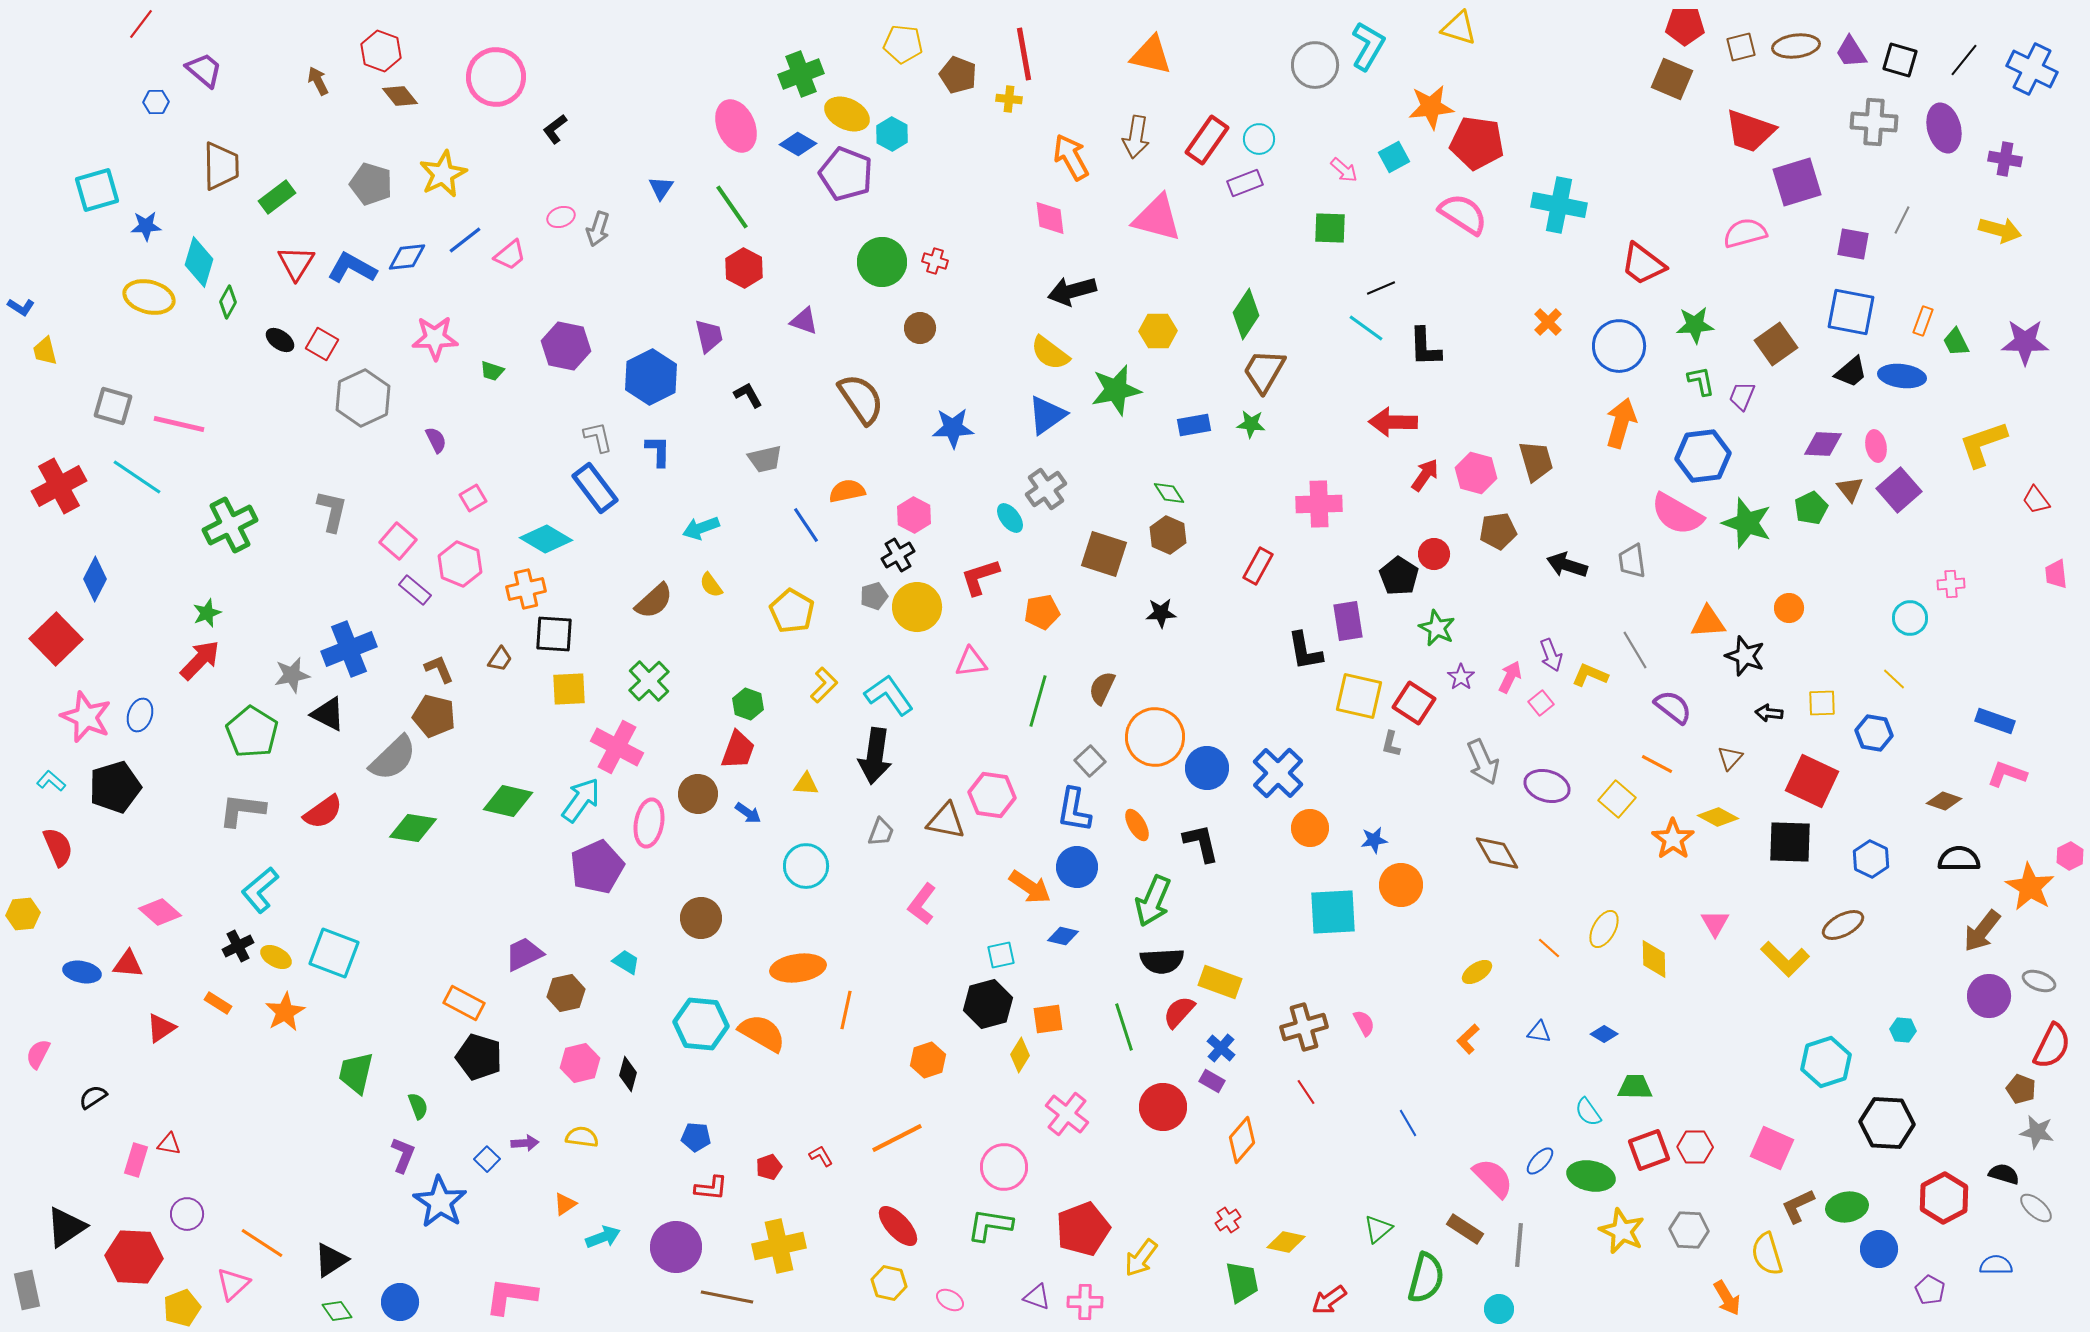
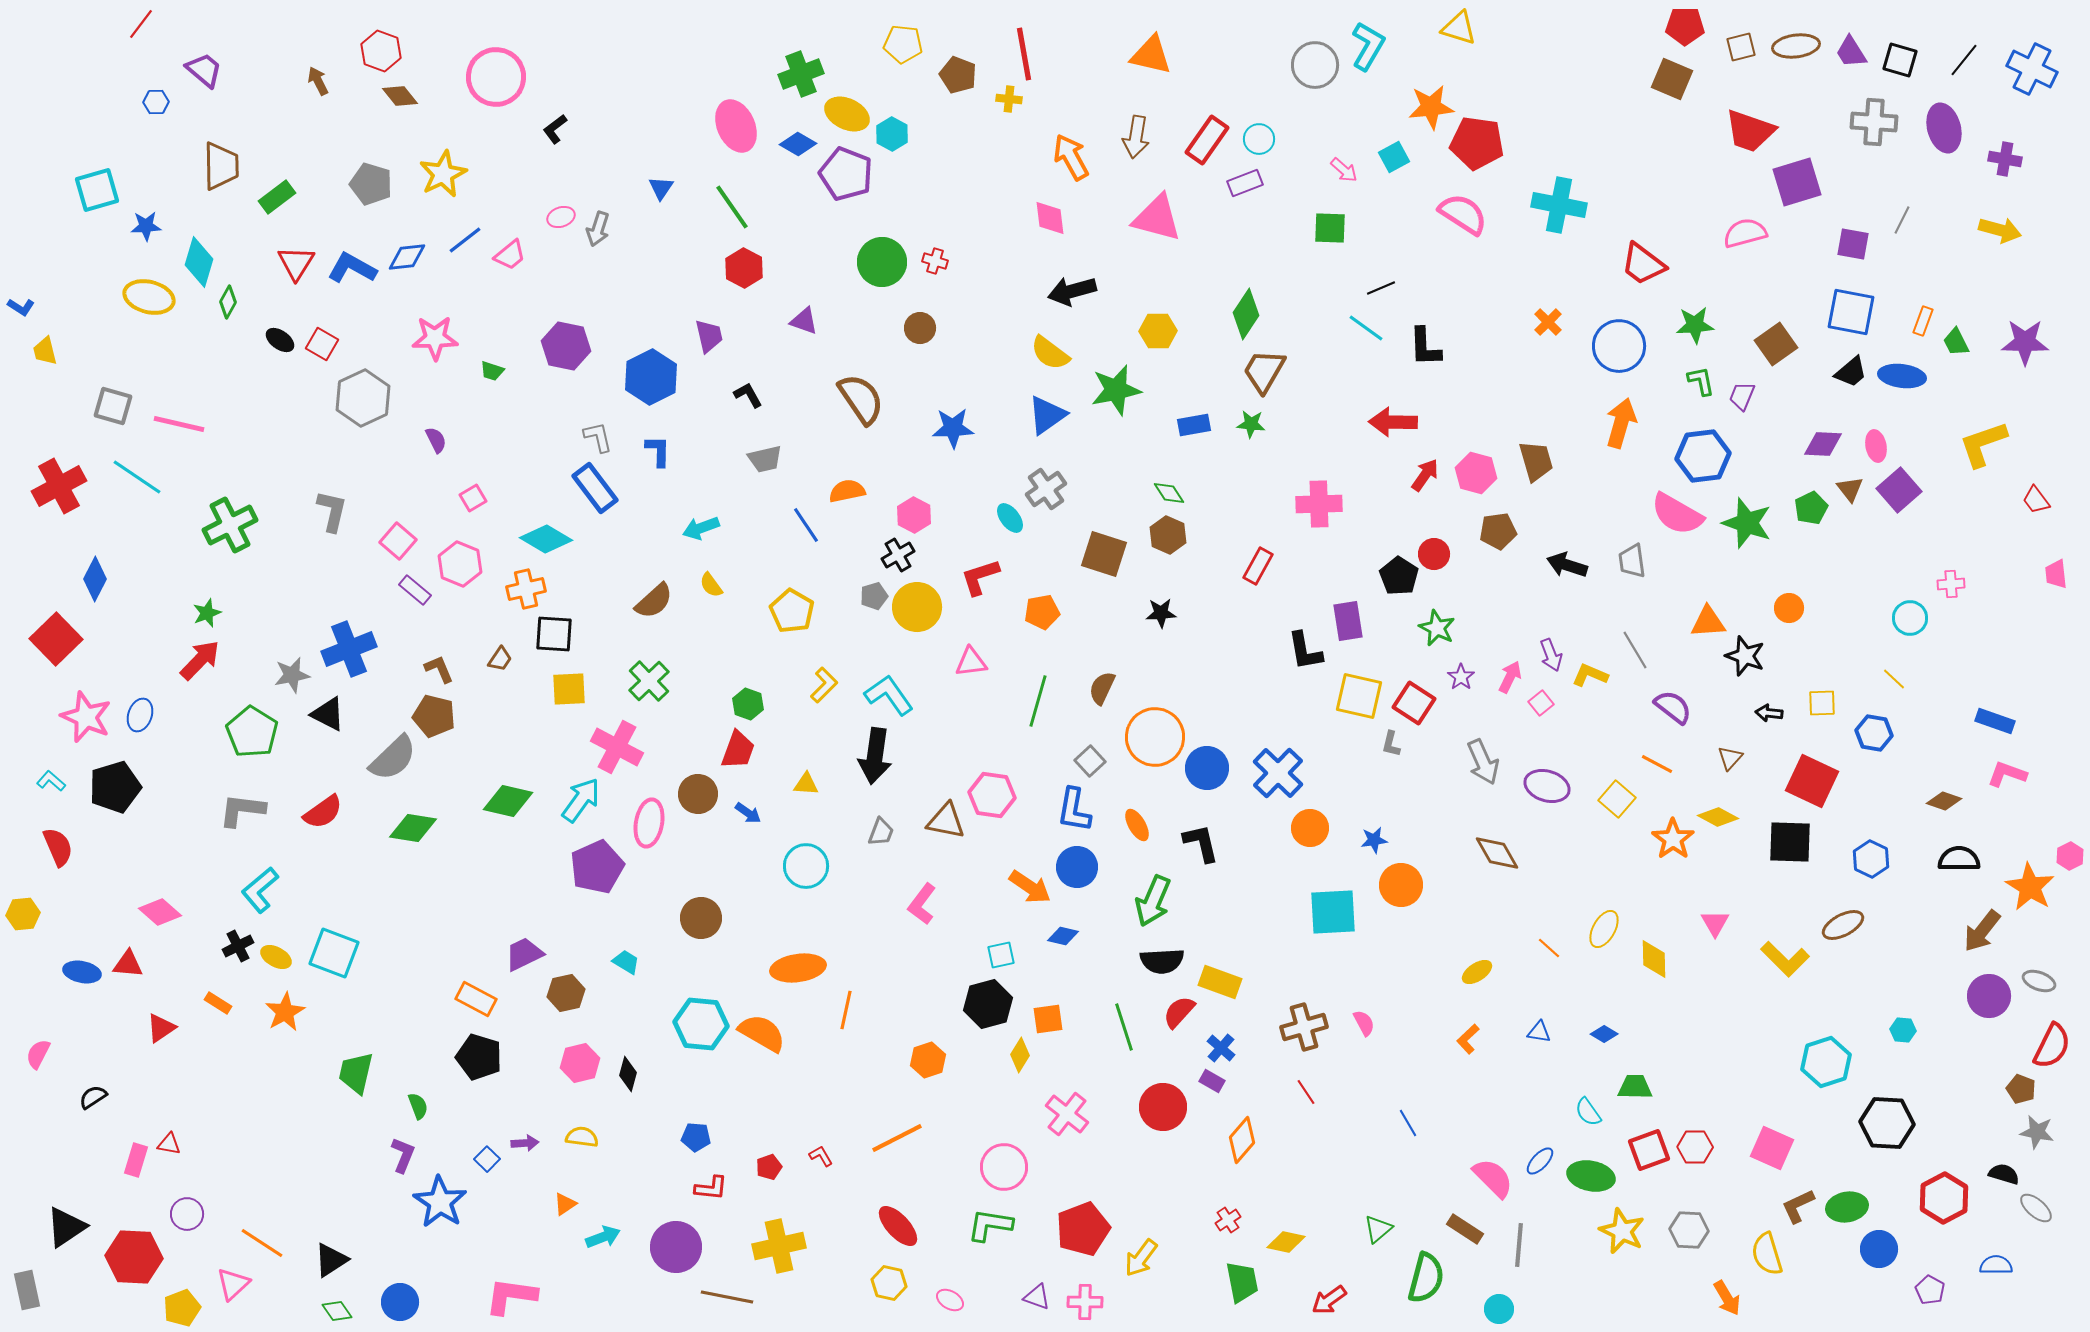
orange rectangle at (464, 1003): moved 12 px right, 4 px up
